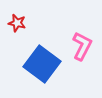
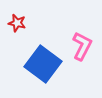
blue square: moved 1 px right
